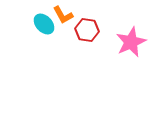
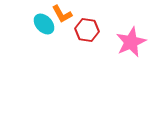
orange L-shape: moved 1 px left, 1 px up
